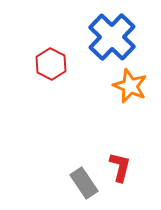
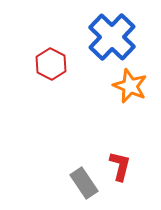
red L-shape: moved 1 px up
